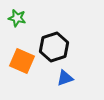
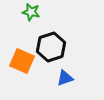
green star: moved 14 px right, 6 px up
black hexagon: moved 3 px left
